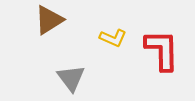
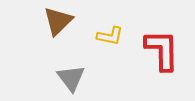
brown triangle: moved 9 px right, 1 px down; rotated 12 degrees counterclockwise
yellow L-shape: moved 3 px left, 2 px up; rotated 12 degrees counterclockwise
